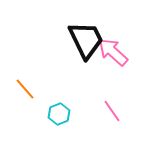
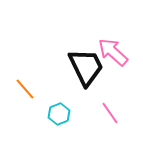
black trapezoid: moved 27 px down
pink line: moved 2 px left, 2 px down
